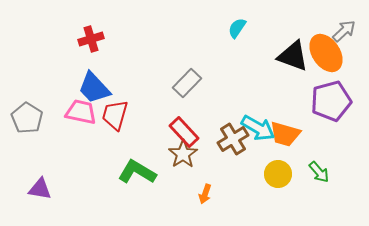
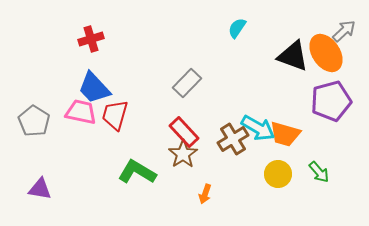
gray pentagon: moved 7 px right, 3 px down
